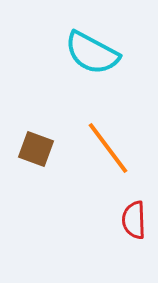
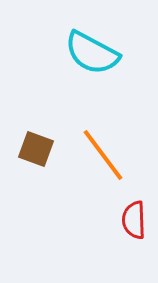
orange line: moved 5 px left, 7 px down
